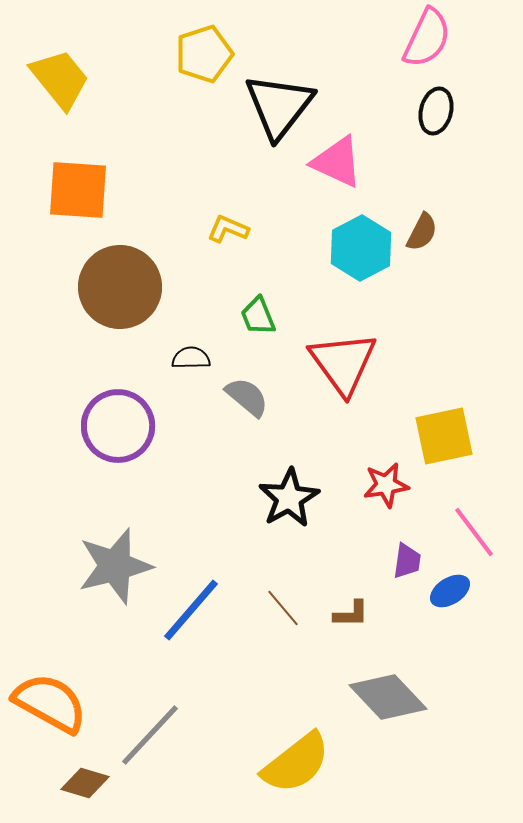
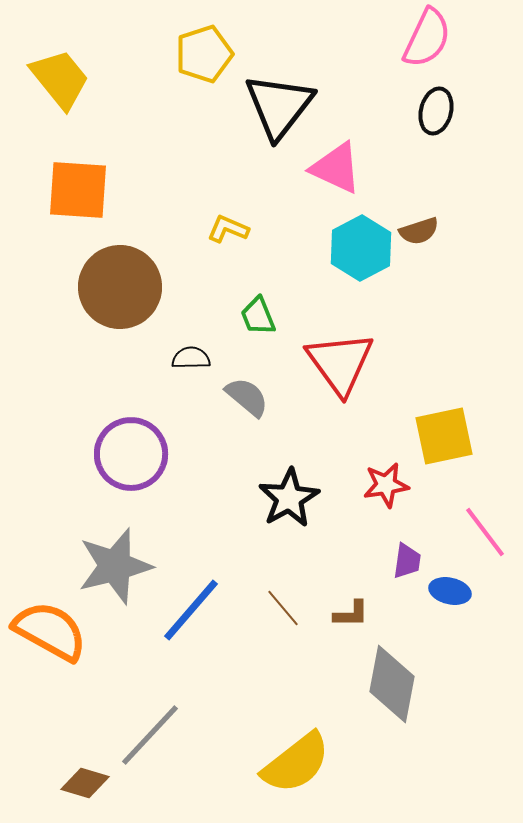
pink triangle: moved 1 px left, 6 px down
brown semicircle: moved 3 px left, 1 px up; rotated 45 degrees clockwise
red triangle: moved 3 px left
purple circle: moved 13 px right, 28 px down
pink line: moved 11 px right
blue ellipse: rotated 45 degrees clockwise
gray diamond: moved 4 px right, 13 px up; rotated 54 degrees clockwise
orange semicircle: moved 72 px up
